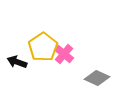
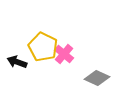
yellow pentagon: rotated 12 degrees counterclockwise
